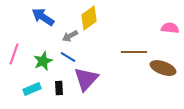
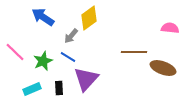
gray arrow: moved 1 px right; rotated 21 degrees counterclockwise
pink line: moved 1 px right, 2 px up; rotated 65 degrees counterclockwise
